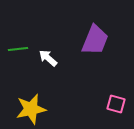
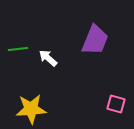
yellow star: rotated 8 degrees clockwise
